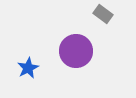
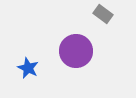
blue star: rotated 20 degrees counterclockwise
